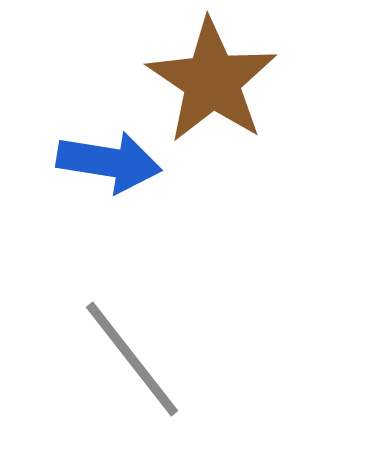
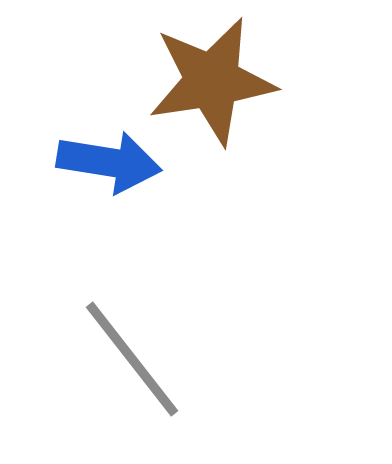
brown star: rotated 29 degrees clockwise
